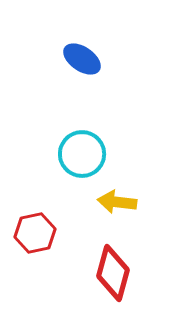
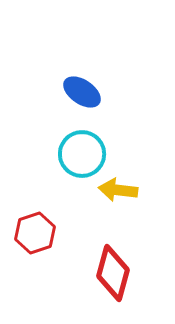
blue ellipse: moved 33 px down
yellow arrow: moved 1 px right, 12 px up
red hexagon: rotated 6 degrees counterclockwise
